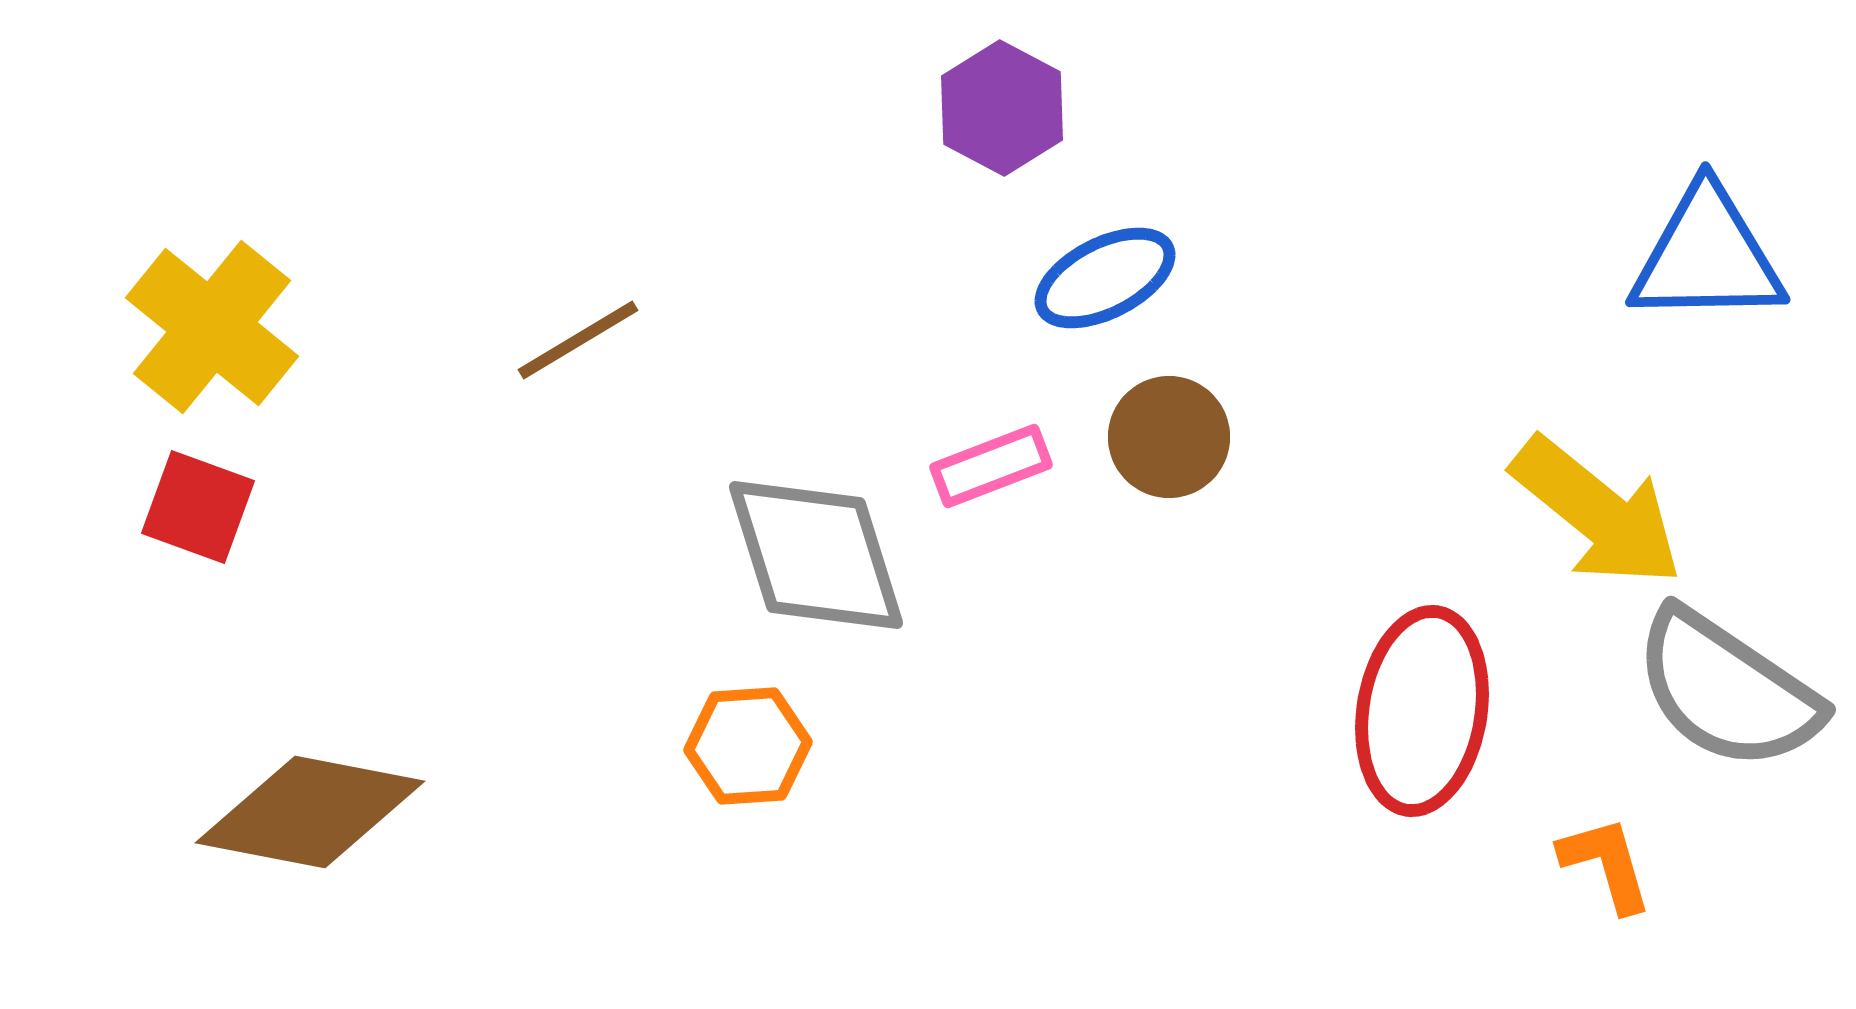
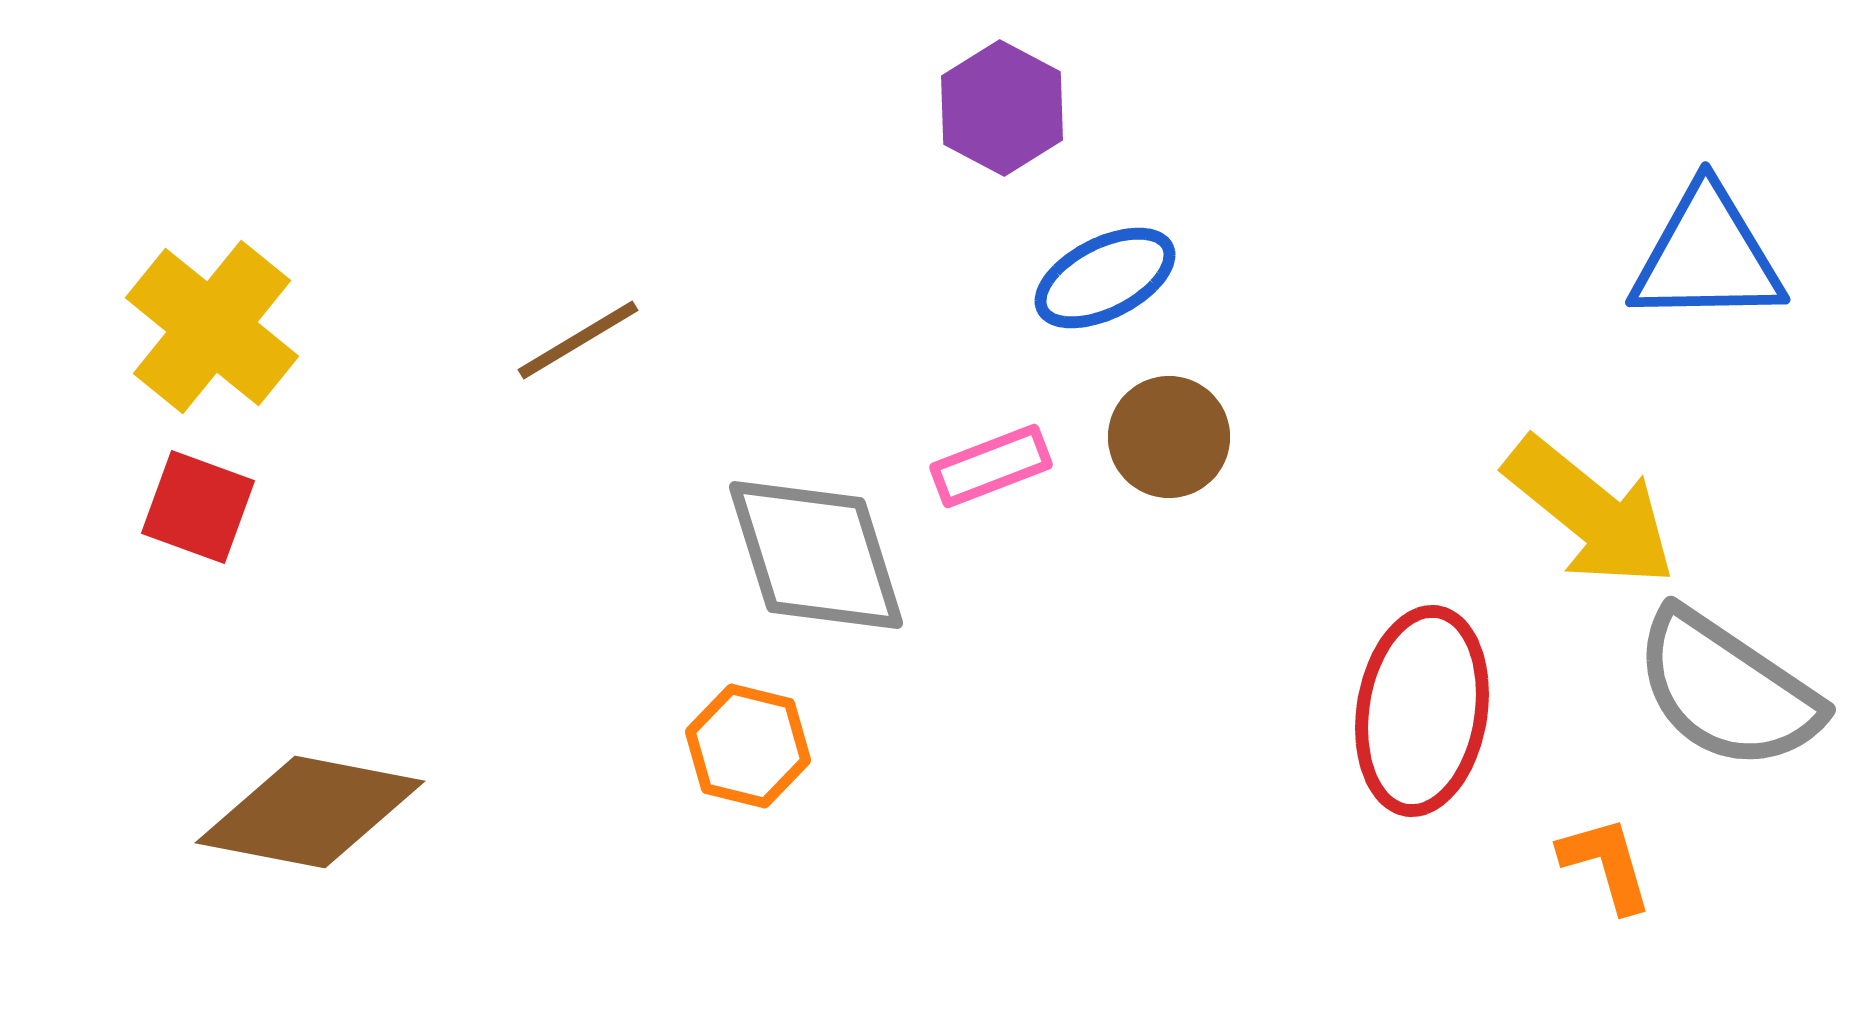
yellow arrow: moved 7 px left
orange hexagon: rotated 18 degrees clockwise
